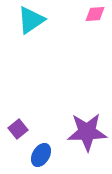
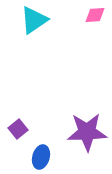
pink diamond: moved 1 px down
cyan triangle: moved 3 px right
blue ellipse: moved 2 px down; rotated 15 degrees counterclockwise
